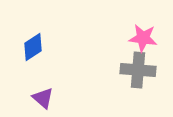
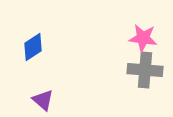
gray cross: moved 7 px right
purple triangle: moved 2 px down
